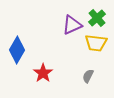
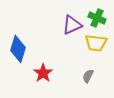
green cross: rotated 24 degrees counterclockwise
blue diamond: moved 1 px right, 1 px up; rotated 12 degrees counterclockwise
